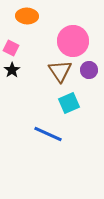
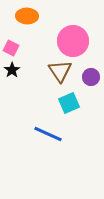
purple circle: moved 2 px right, 7 px down
